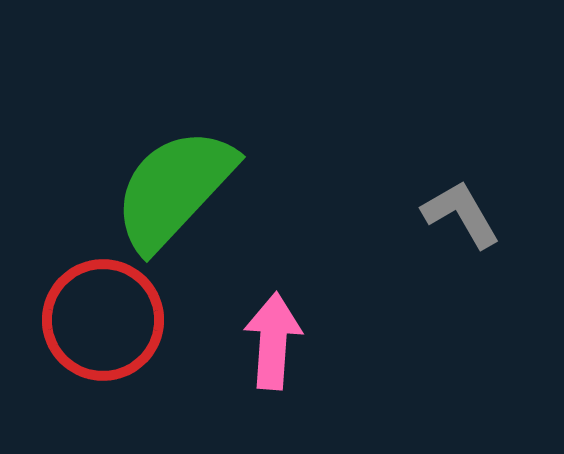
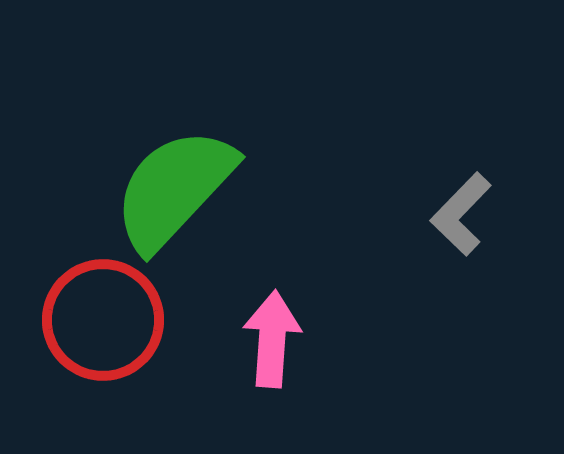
gray L-shape: rotated 106 degrees counterclockwise
pink arrow: moved 1 px left, 2 px up
